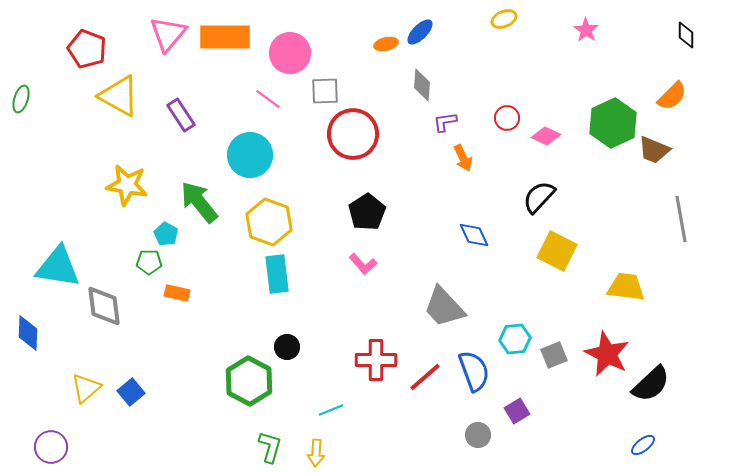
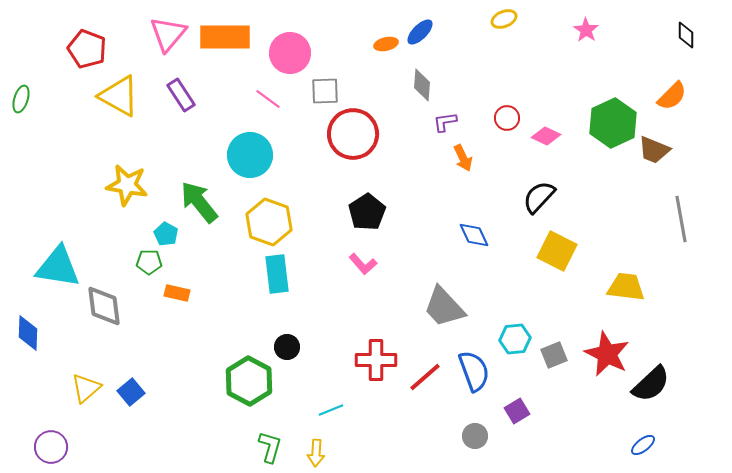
purple rectangle at (181, 115): moved 20 px up
gray circle at (478, 435): moved 3 px left, 1 px down
